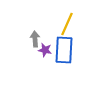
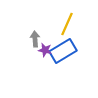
blue rectangle: moved 1 px left, 1 px down; rotated 56 degrees clockwise
